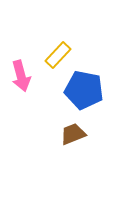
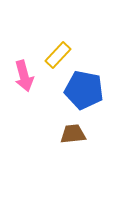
pink arrow: moved 3 px right
brown trapezoid: rotated 16 degrees clockwise
